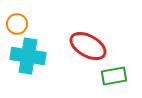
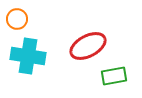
orange circle: moved 5 px up
red ellipse: rotated 57 degrees counterclockwise
